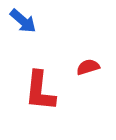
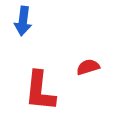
blue arrow: rotated 56 degrees clockwise
